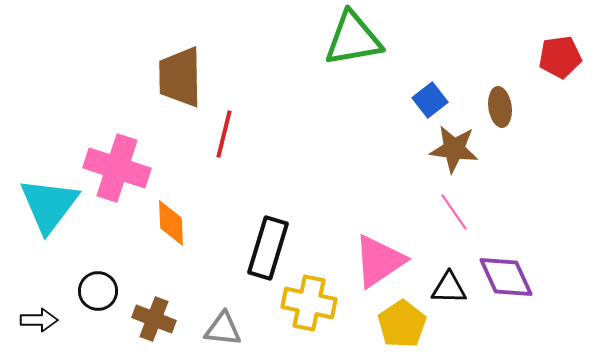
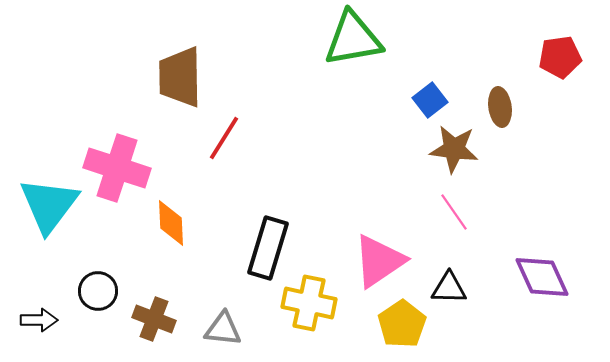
red line: moved 4 px down; rotated 18 degrees clockwise
purple diamond: moved 36 px right
